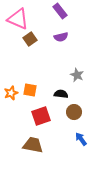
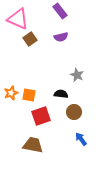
orange square: moved 1 px left, 5 px down
